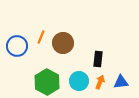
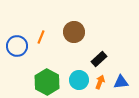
brown circle: moved 11 px right, 11 px up
black rectangle: moved 1 px right; rotated 42 degrees clockwise
cyan circle: moved 1 px up
